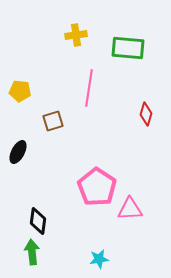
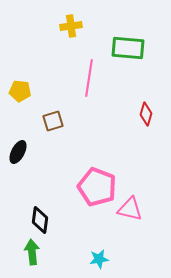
yellow cross: moved 5 px left, 9 px up
pink line: moved 10 px up
pink pentagon: rotated 12 degrees counterclockwise
pink triangle: rotated 16 degrees clockwise
black diamond: moved 2 px right, 1 px up
